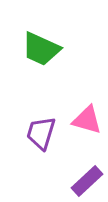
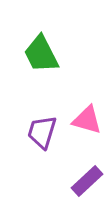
green trapezoid: moved 5 px down; rotated 39 degrees clockwise
purple trapezoid: moved 1 px right, 1 px up
